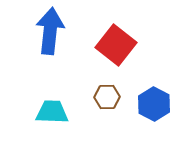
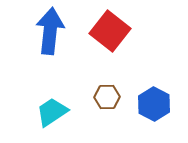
red square: moved 6 px left, 14 px up
cyan trapezoid: rotated 36 degrees counterclockwise
